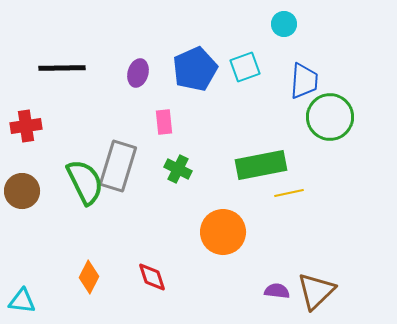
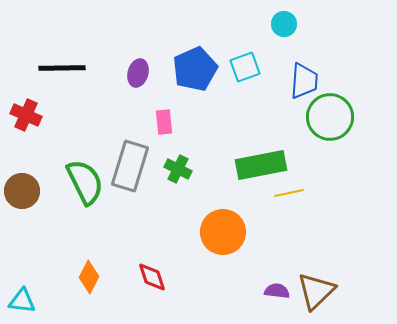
red cross: moved 11 px up; rotated 32 degrees clockwise
gray rectangle: moved 12 px right
